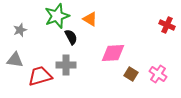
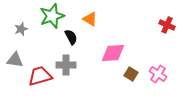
green star: moved 5 px left
gray star: moved 1 px right, 1 px up
